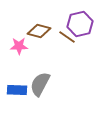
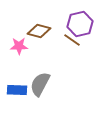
brown line: moved 5 px right, 3 px down
